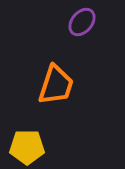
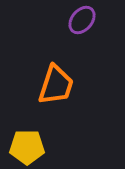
purple ellipse: moved 2 px up
